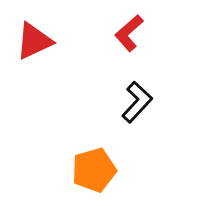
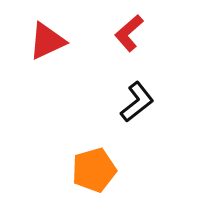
red triangle: moved 13 px right
black L-shape: rotated 9 degrees clockwise
